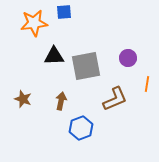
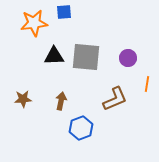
gray square: moved 9 px up; rotated 16 degrees clockwise
brown star: rotated 24 degrees counterclockwise
